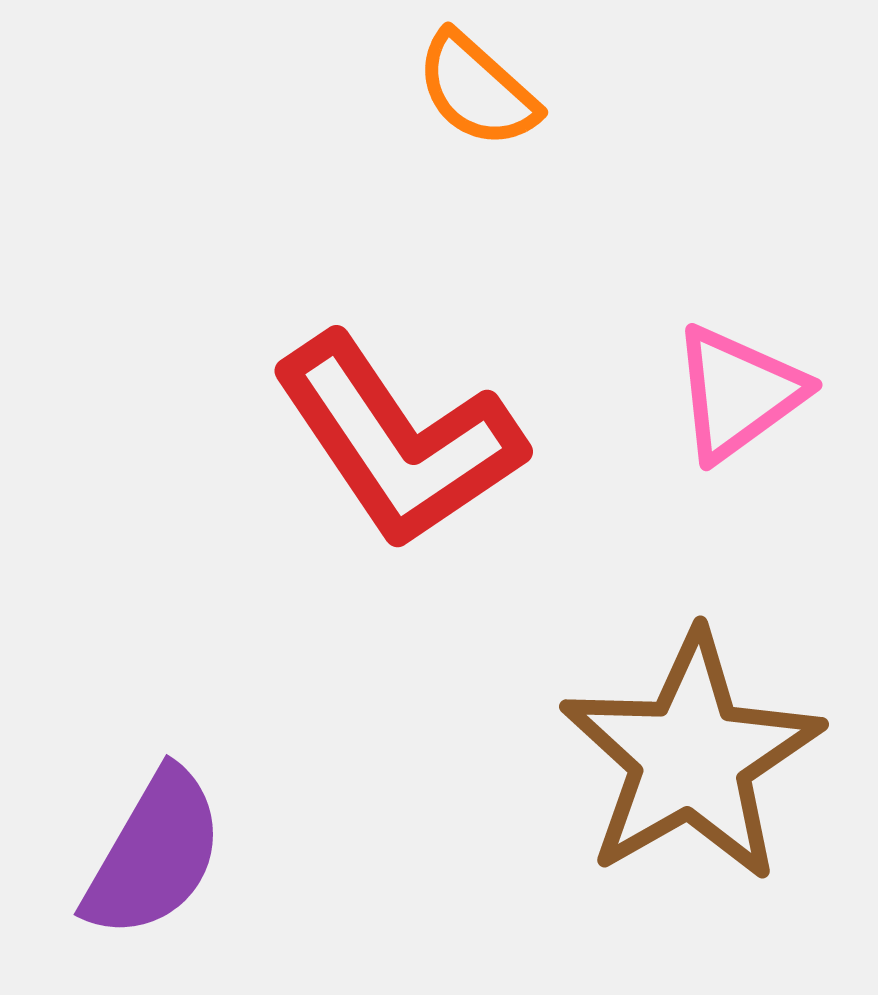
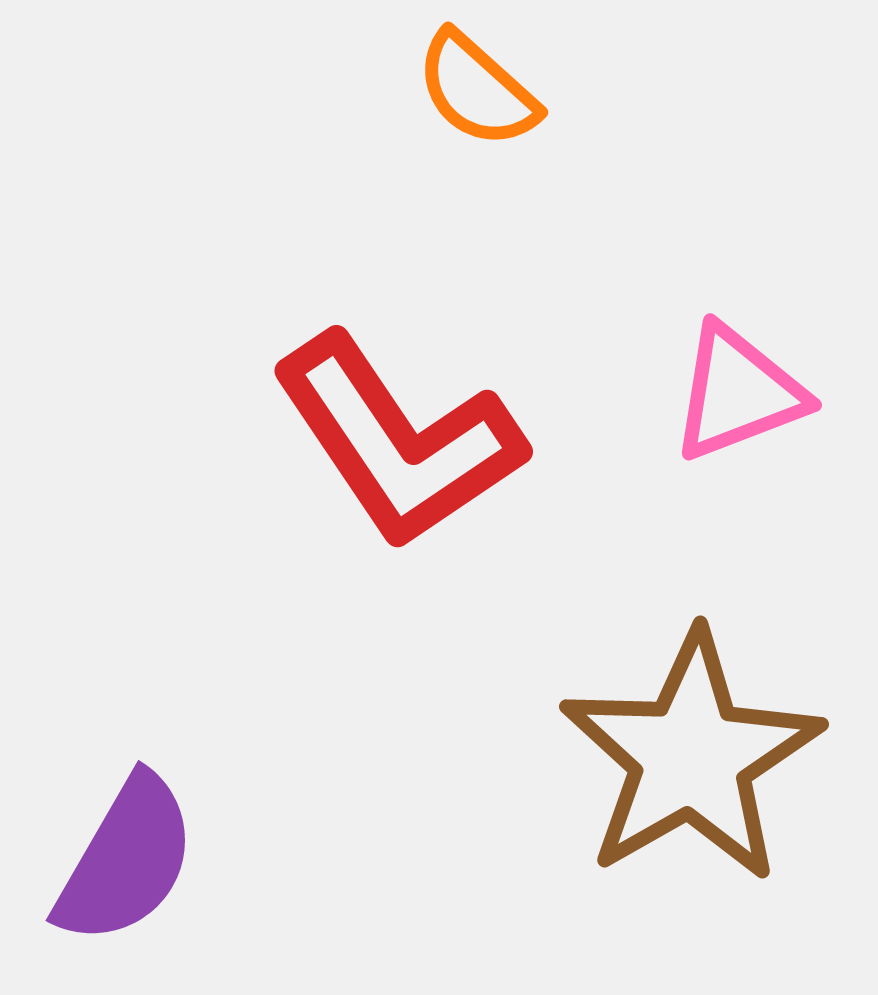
pink triangle: rotated 15 degrees clockwise
purple semicircle: moved 28 px left, 6 px down
